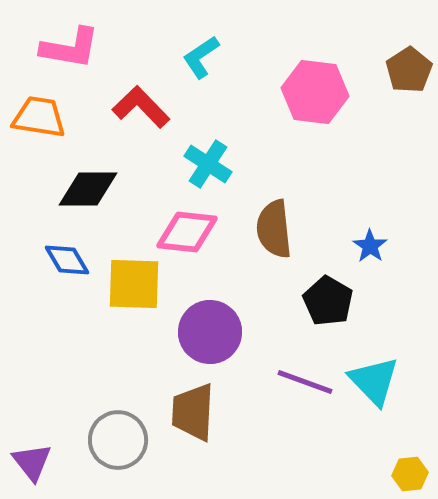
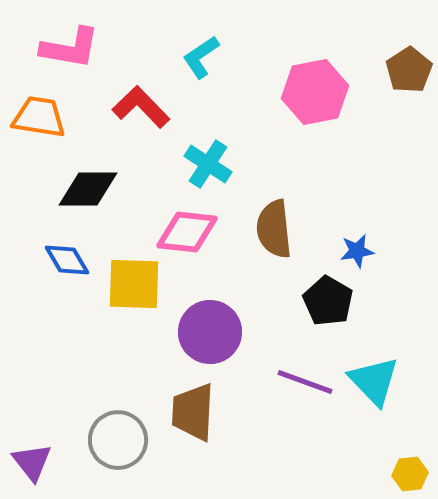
pink hexagon: rotated 18 degrees counterclockwise
blue star: moved 13 px left, 5 px down; rotated 28 degrees clockwise
